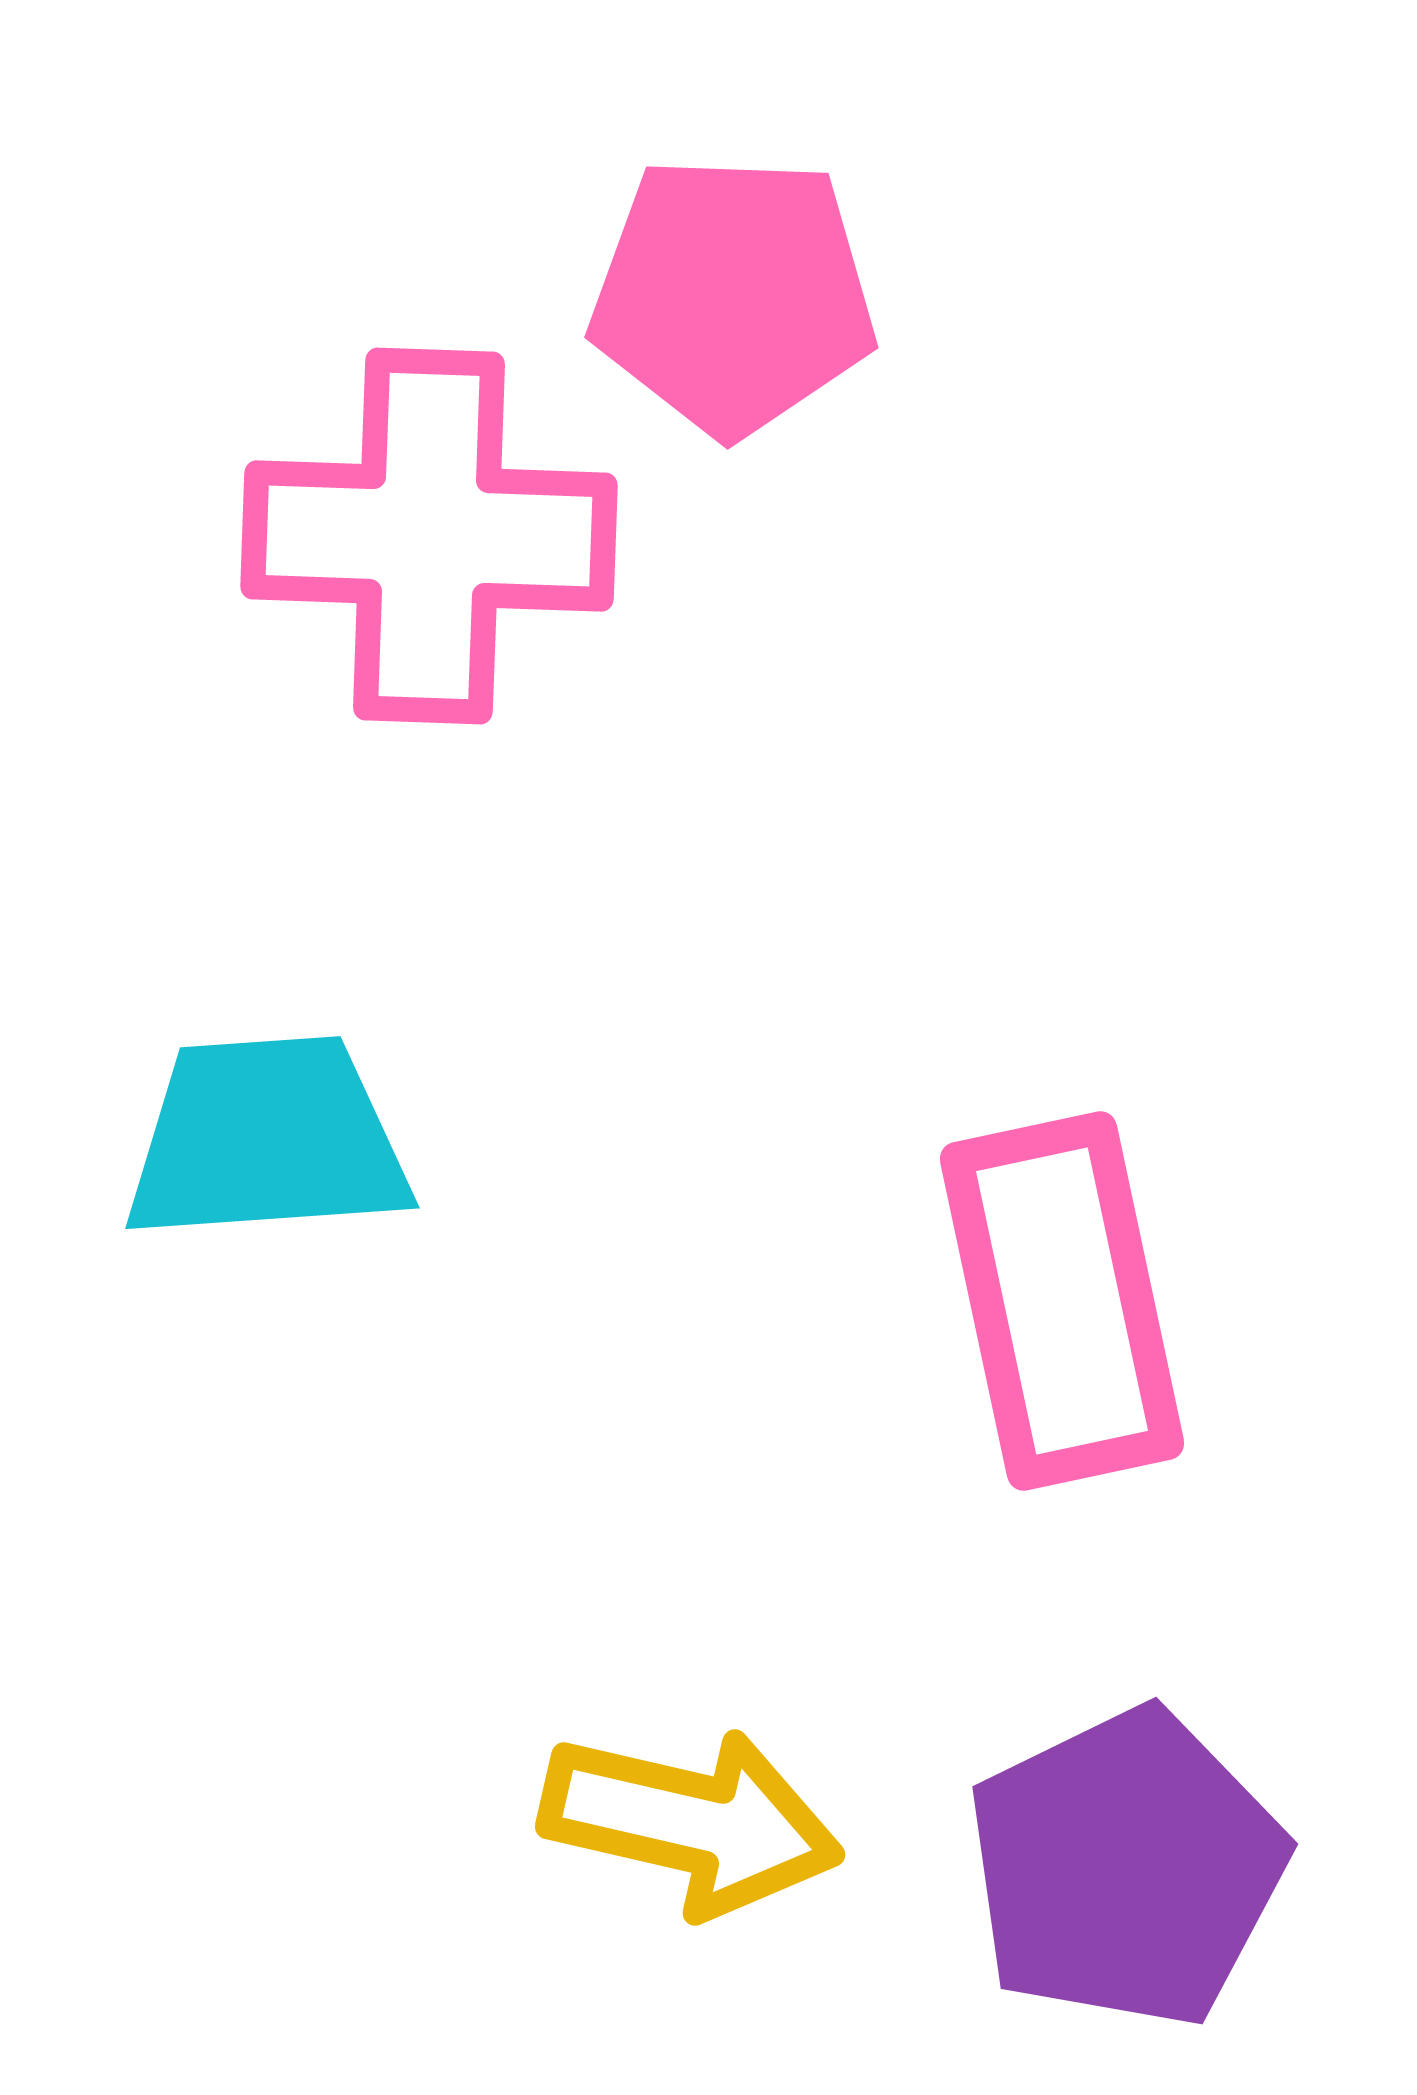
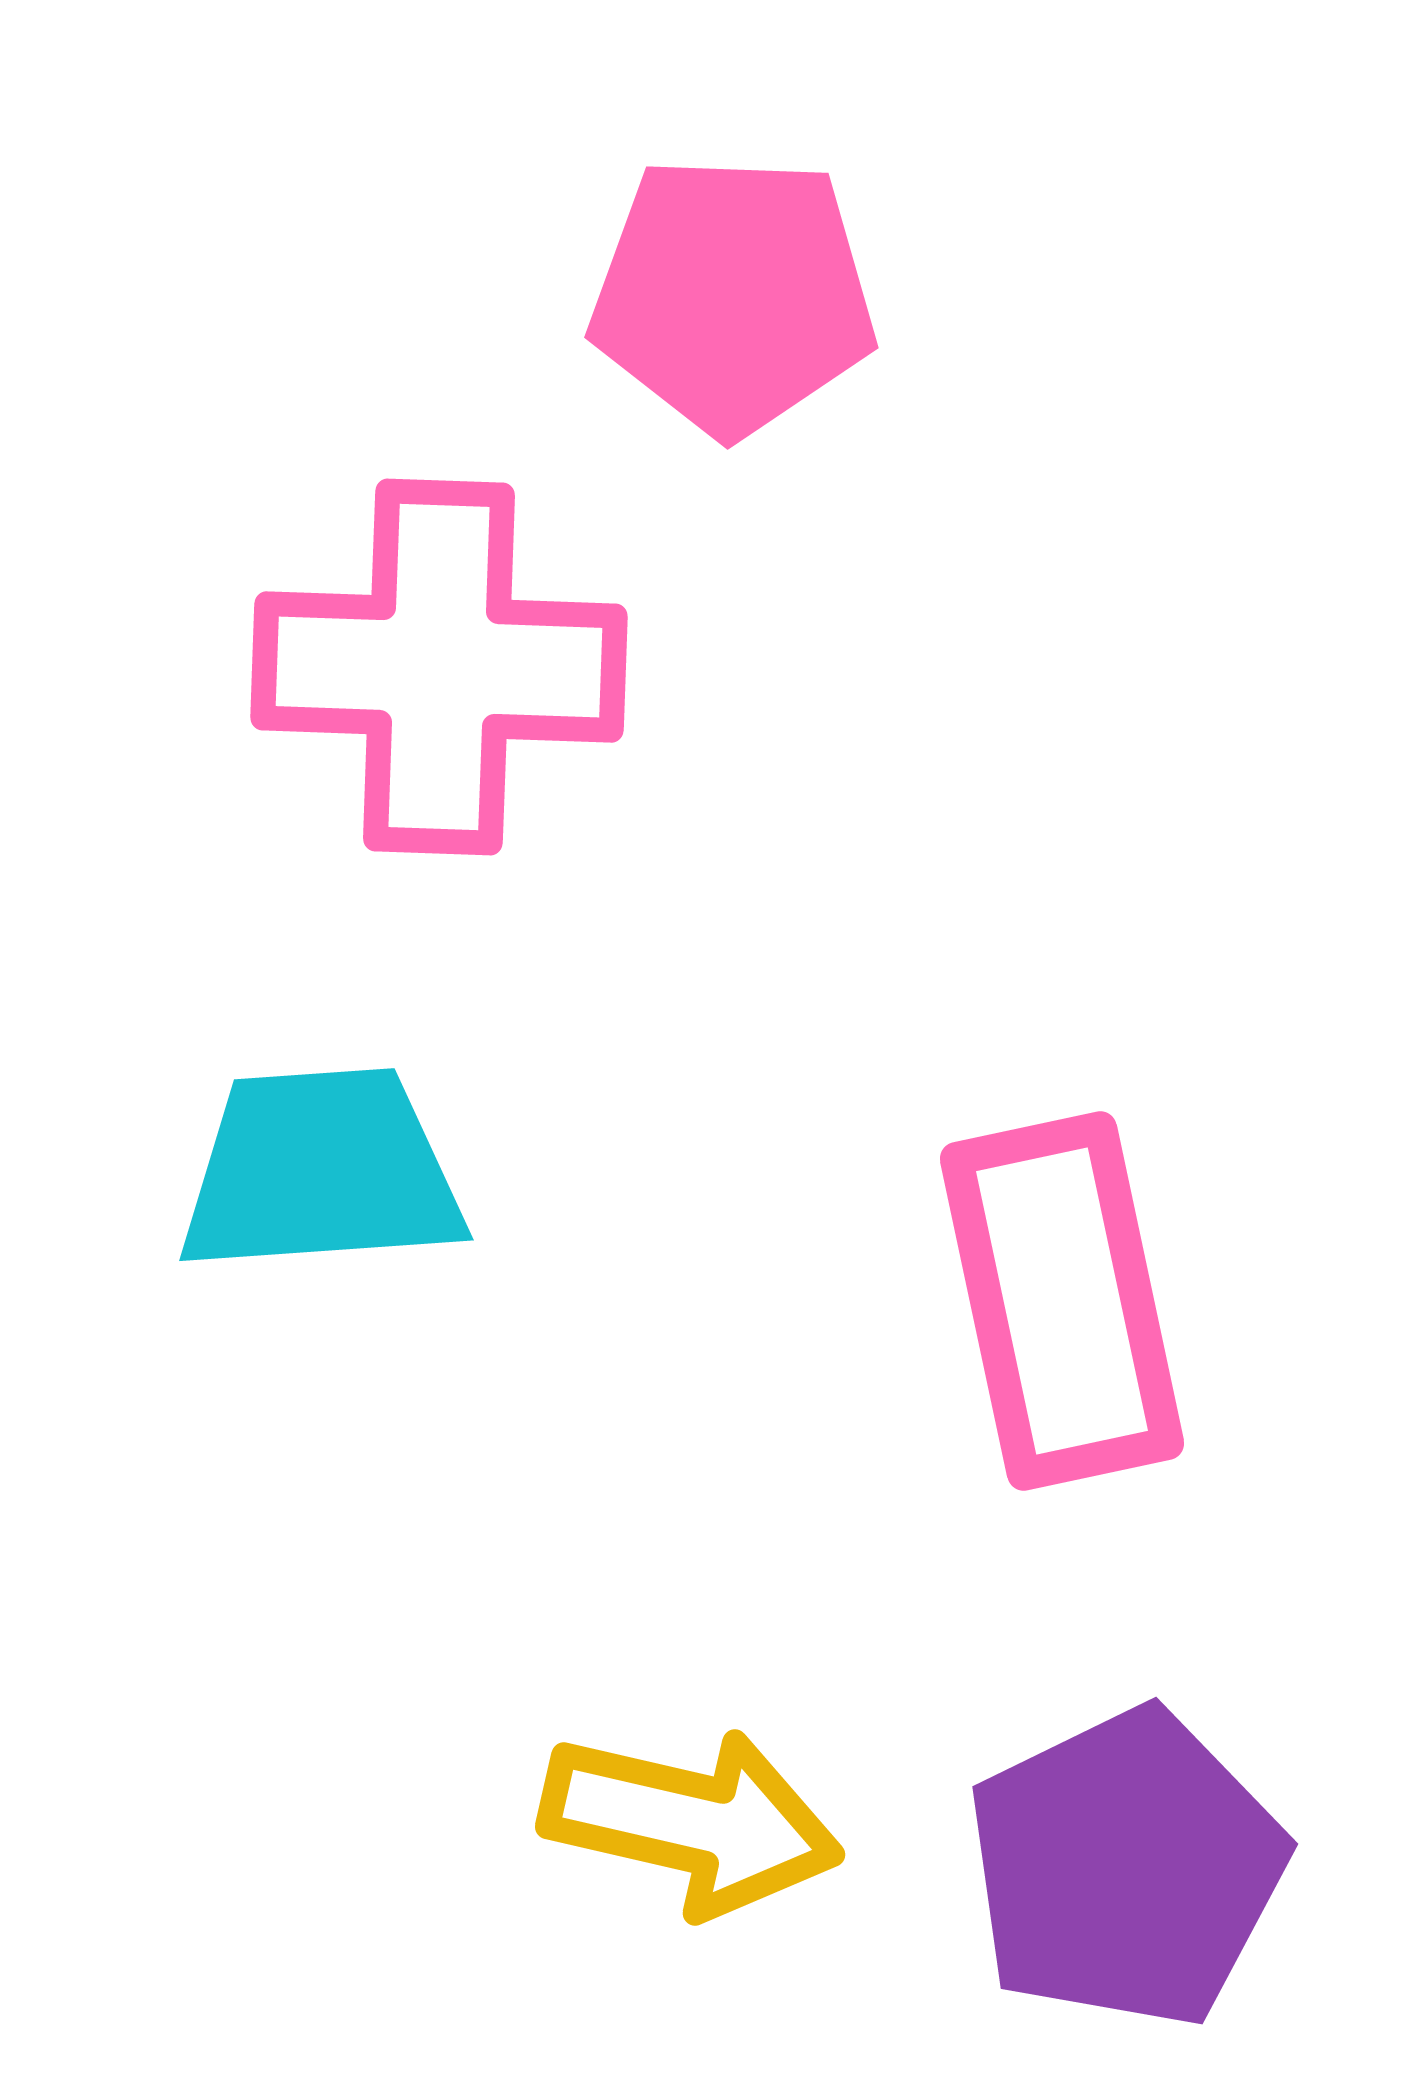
pink cross: moved 10 px right, 131 px down
cyan trapezoid: moved 54 px right, 32 px down
